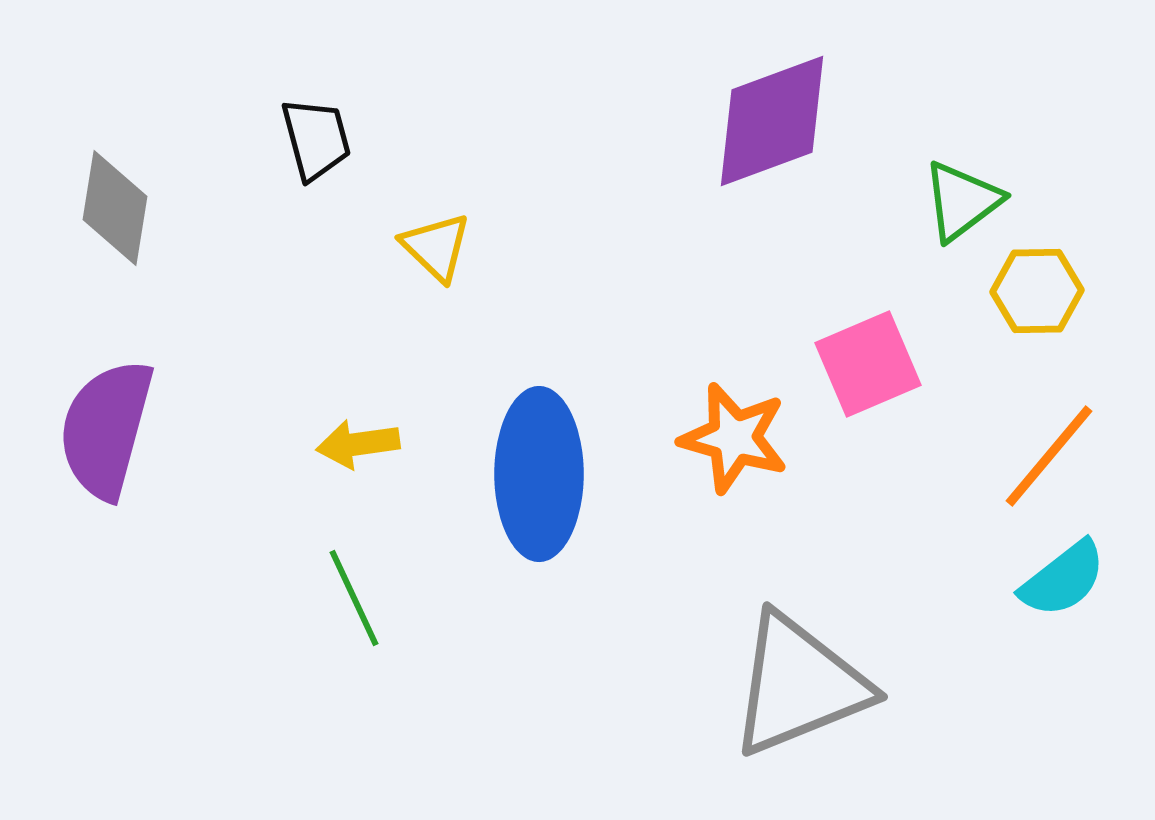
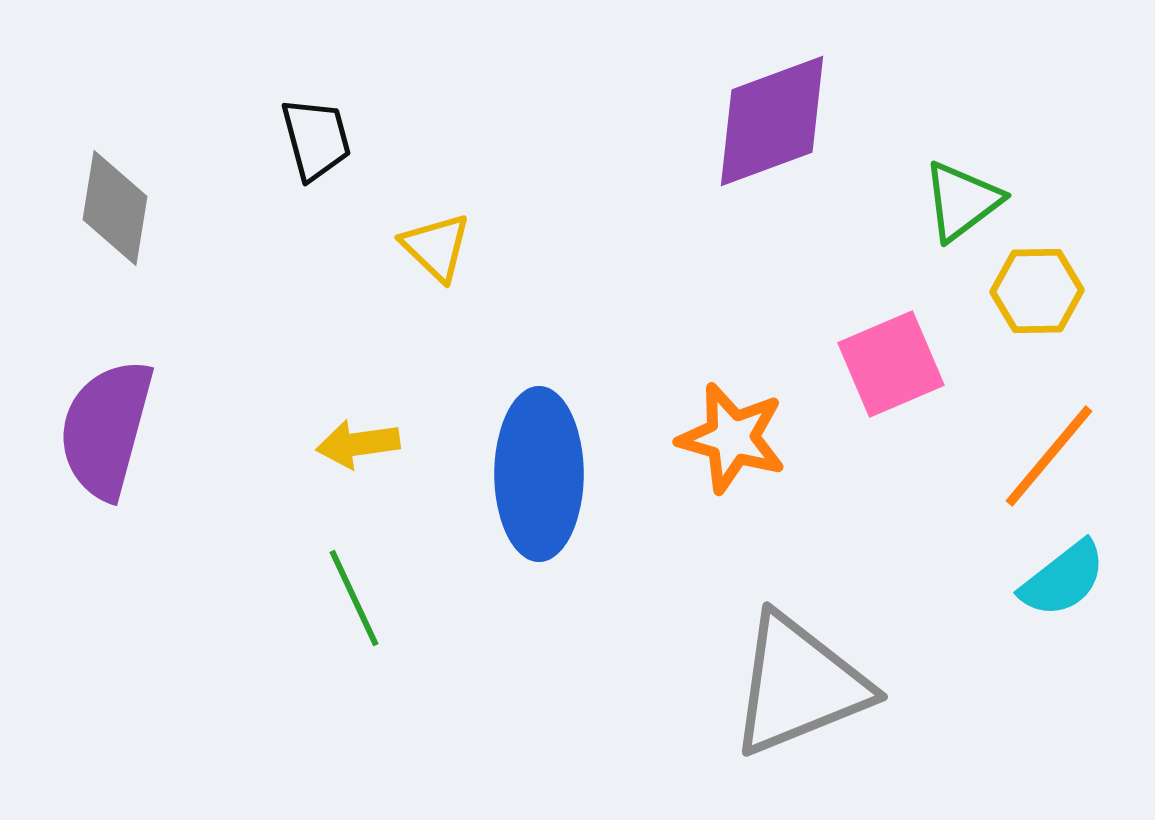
pink square: moved 23 px right
orange star: moved 2 px left
